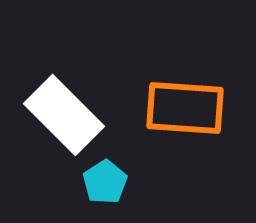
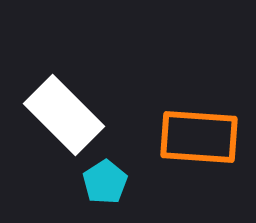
orange rectangle: moved 14 px right, 29 px down
